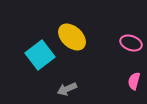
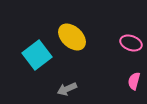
cyan square: moved 3 px left
